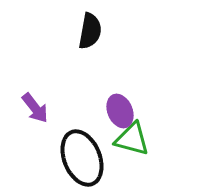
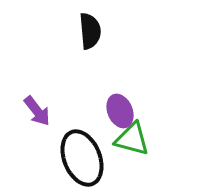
black semicircle: rotated 15 degrees counterclockwise
purple arrow: moved 2 px right, 3 px down
